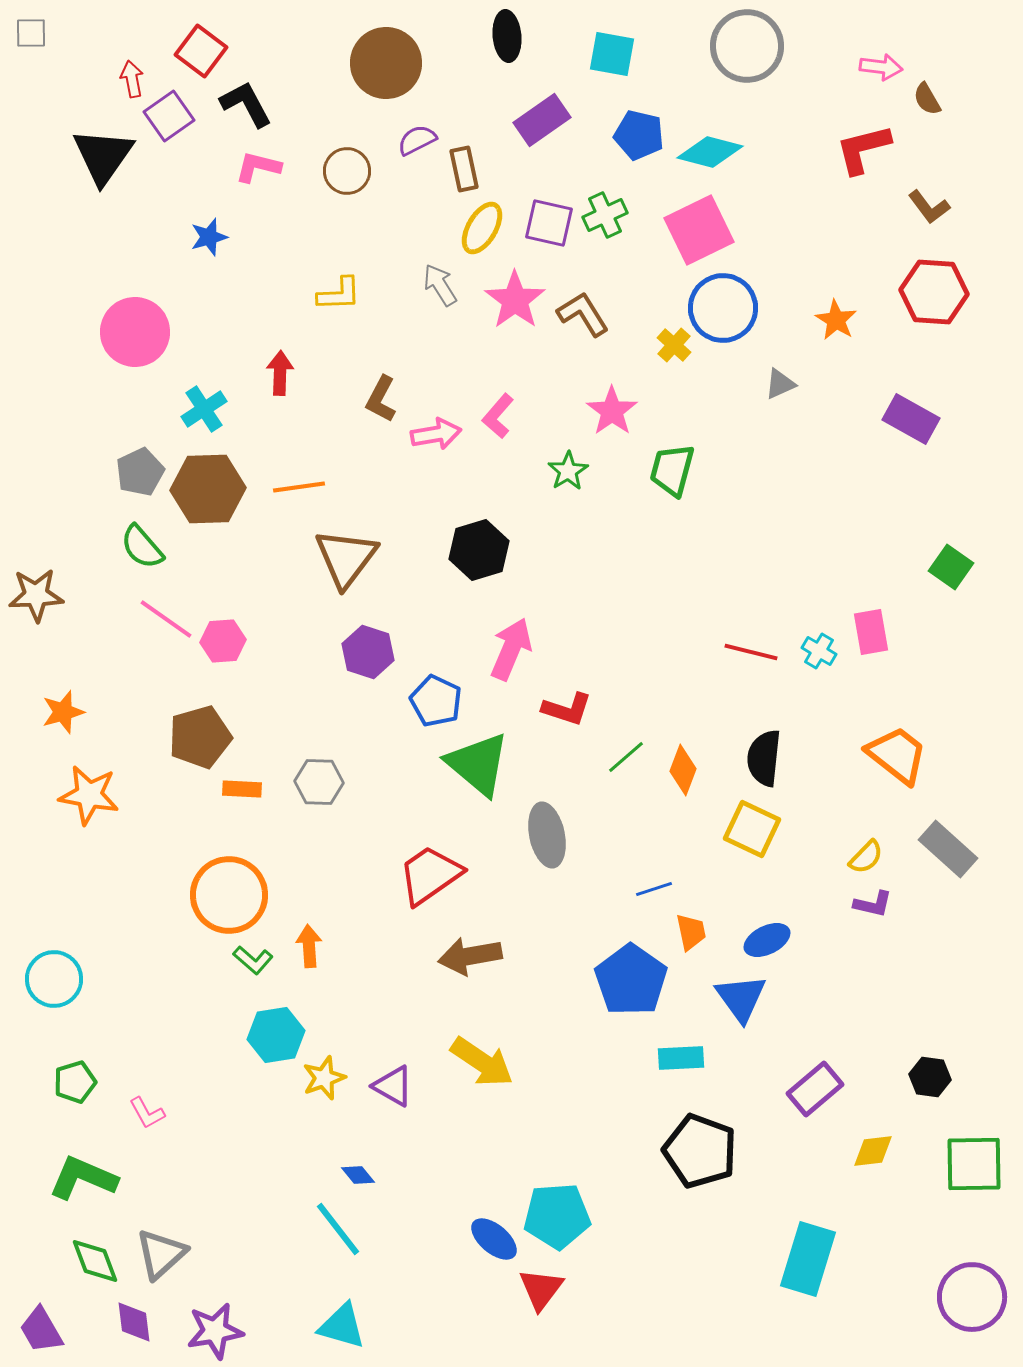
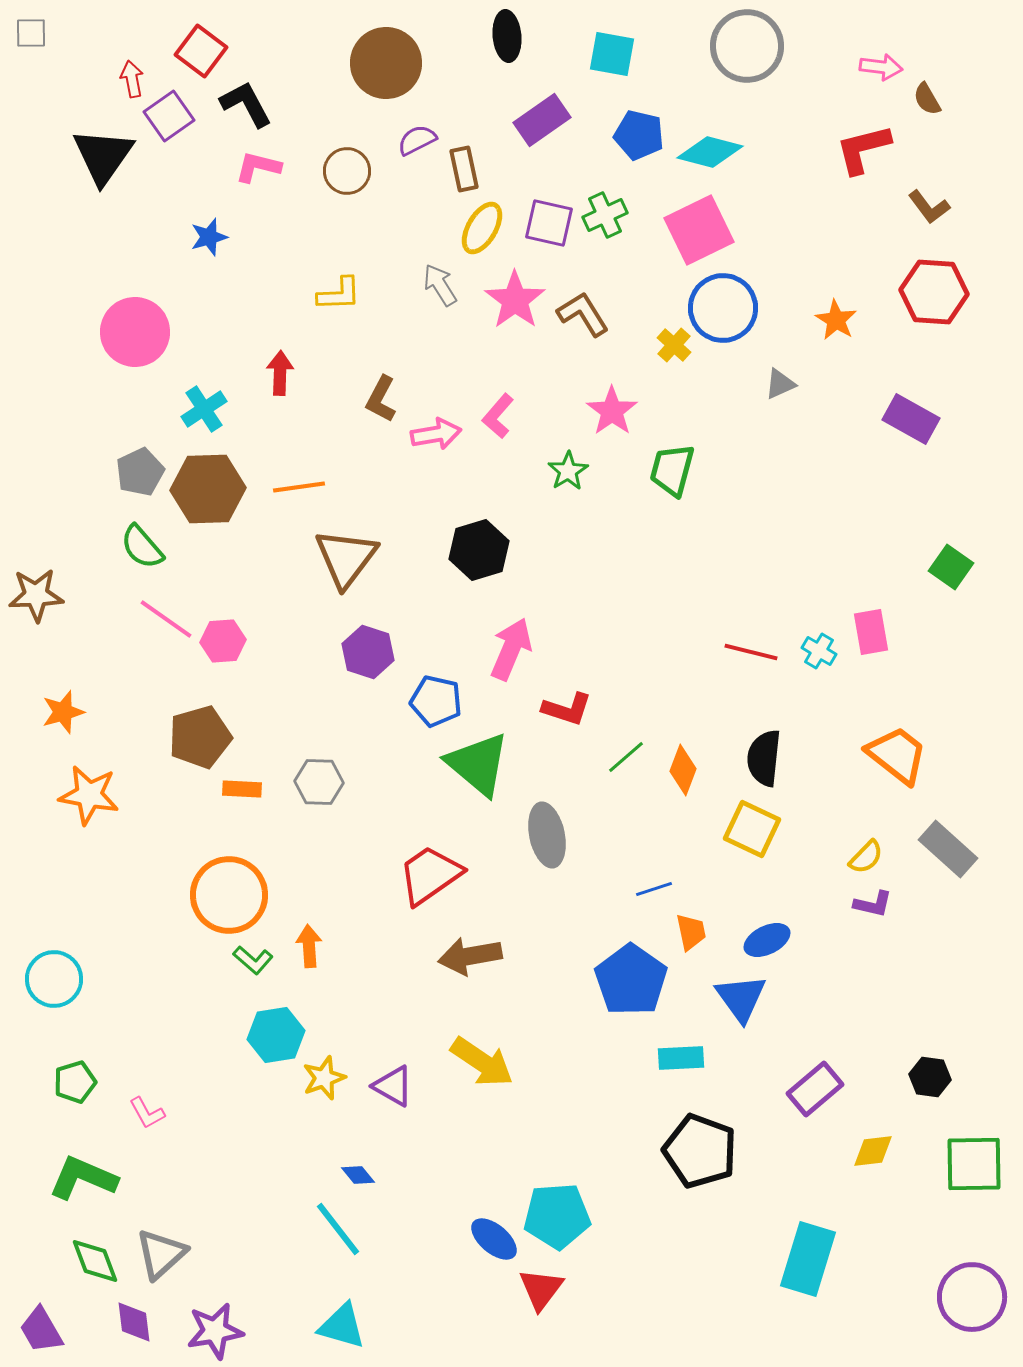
blue pentagon at (436, 701): rotated 12 degrees counterclockwise
